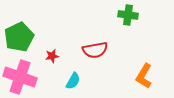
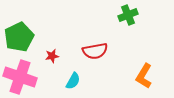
green cross: rotated 30 degrees counterclockwise
red semicircle: moved 1 px down
